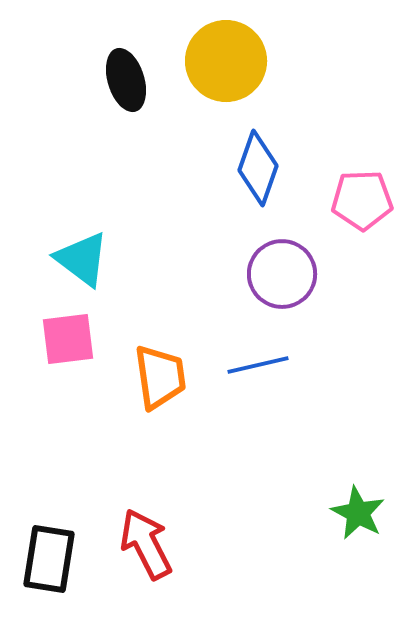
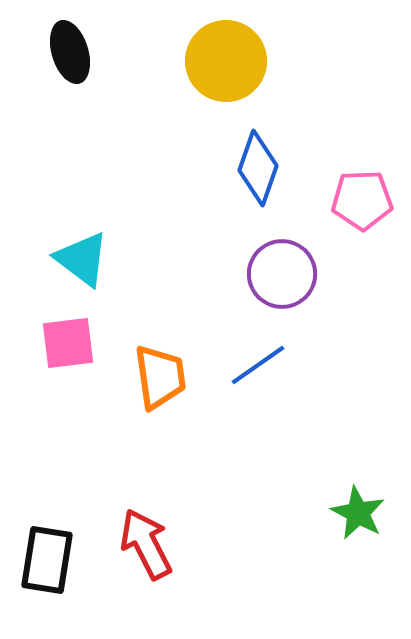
black ellipse: moved 56 px left, 28 px up
pink square: moved 4 px down
blue line: rotated 22 degrees counterclockwise
black rectangle: moved 2 px left, 1 px down
